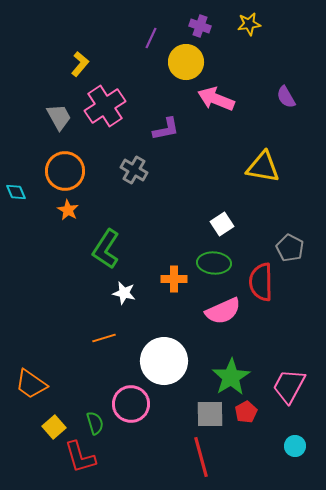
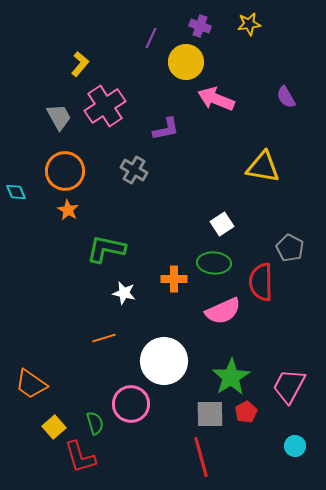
green L-shape: rotated 69 degrees clockwise
